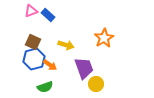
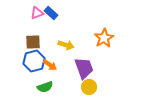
pink triangle: moved 6 px right, 2 px down
blue rectangle: moved 3 px right, 2 px up
brown square: rotated 28 degrees counterclockwise
blue hexagon: moved 2 px down
yellow circle: moved 7 px left, 3 px down
